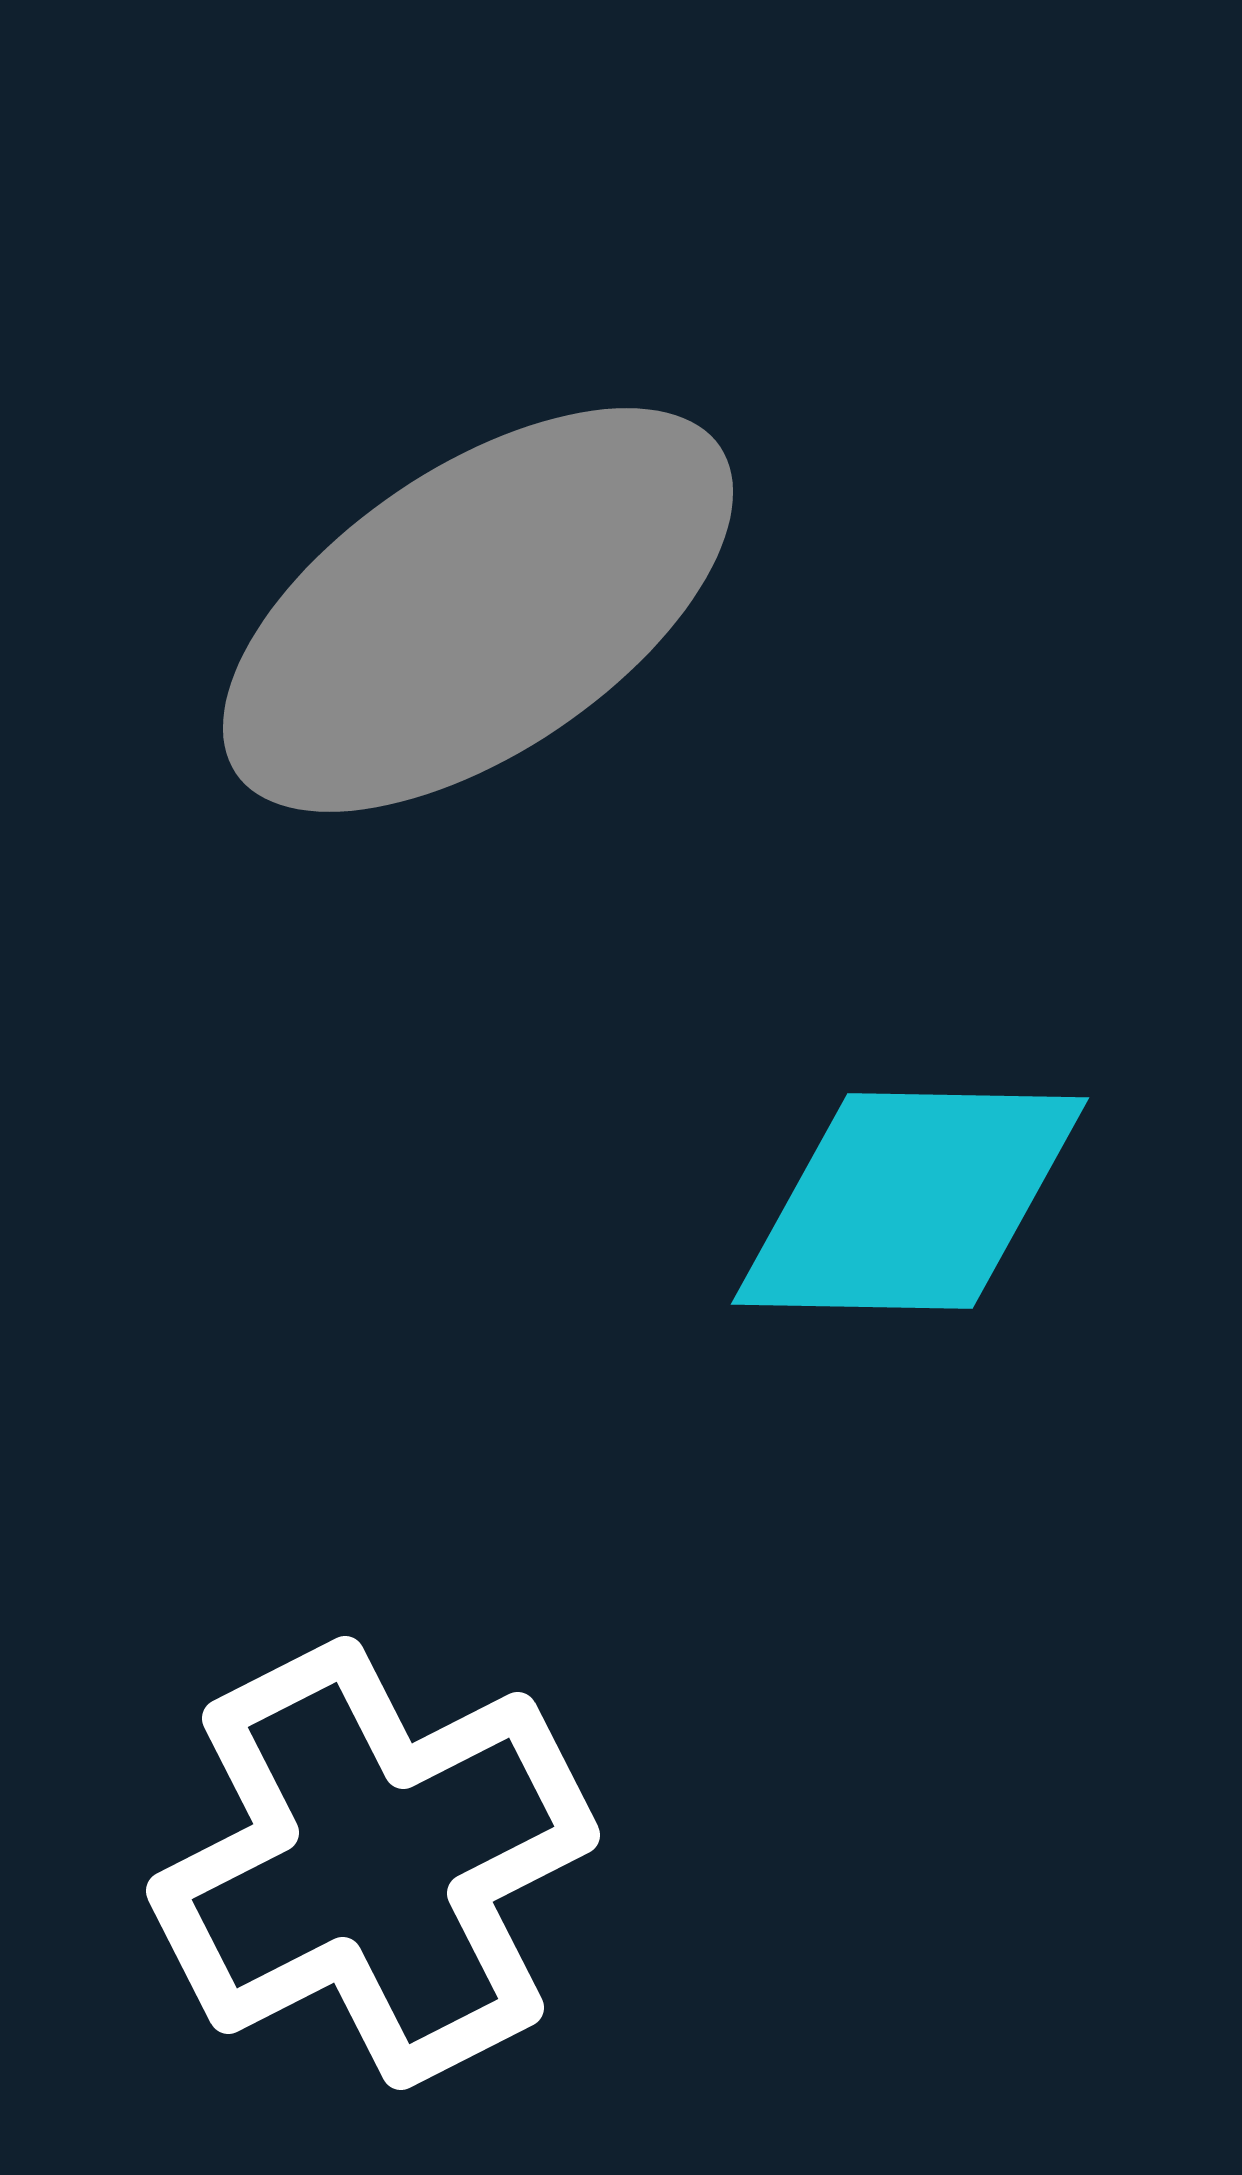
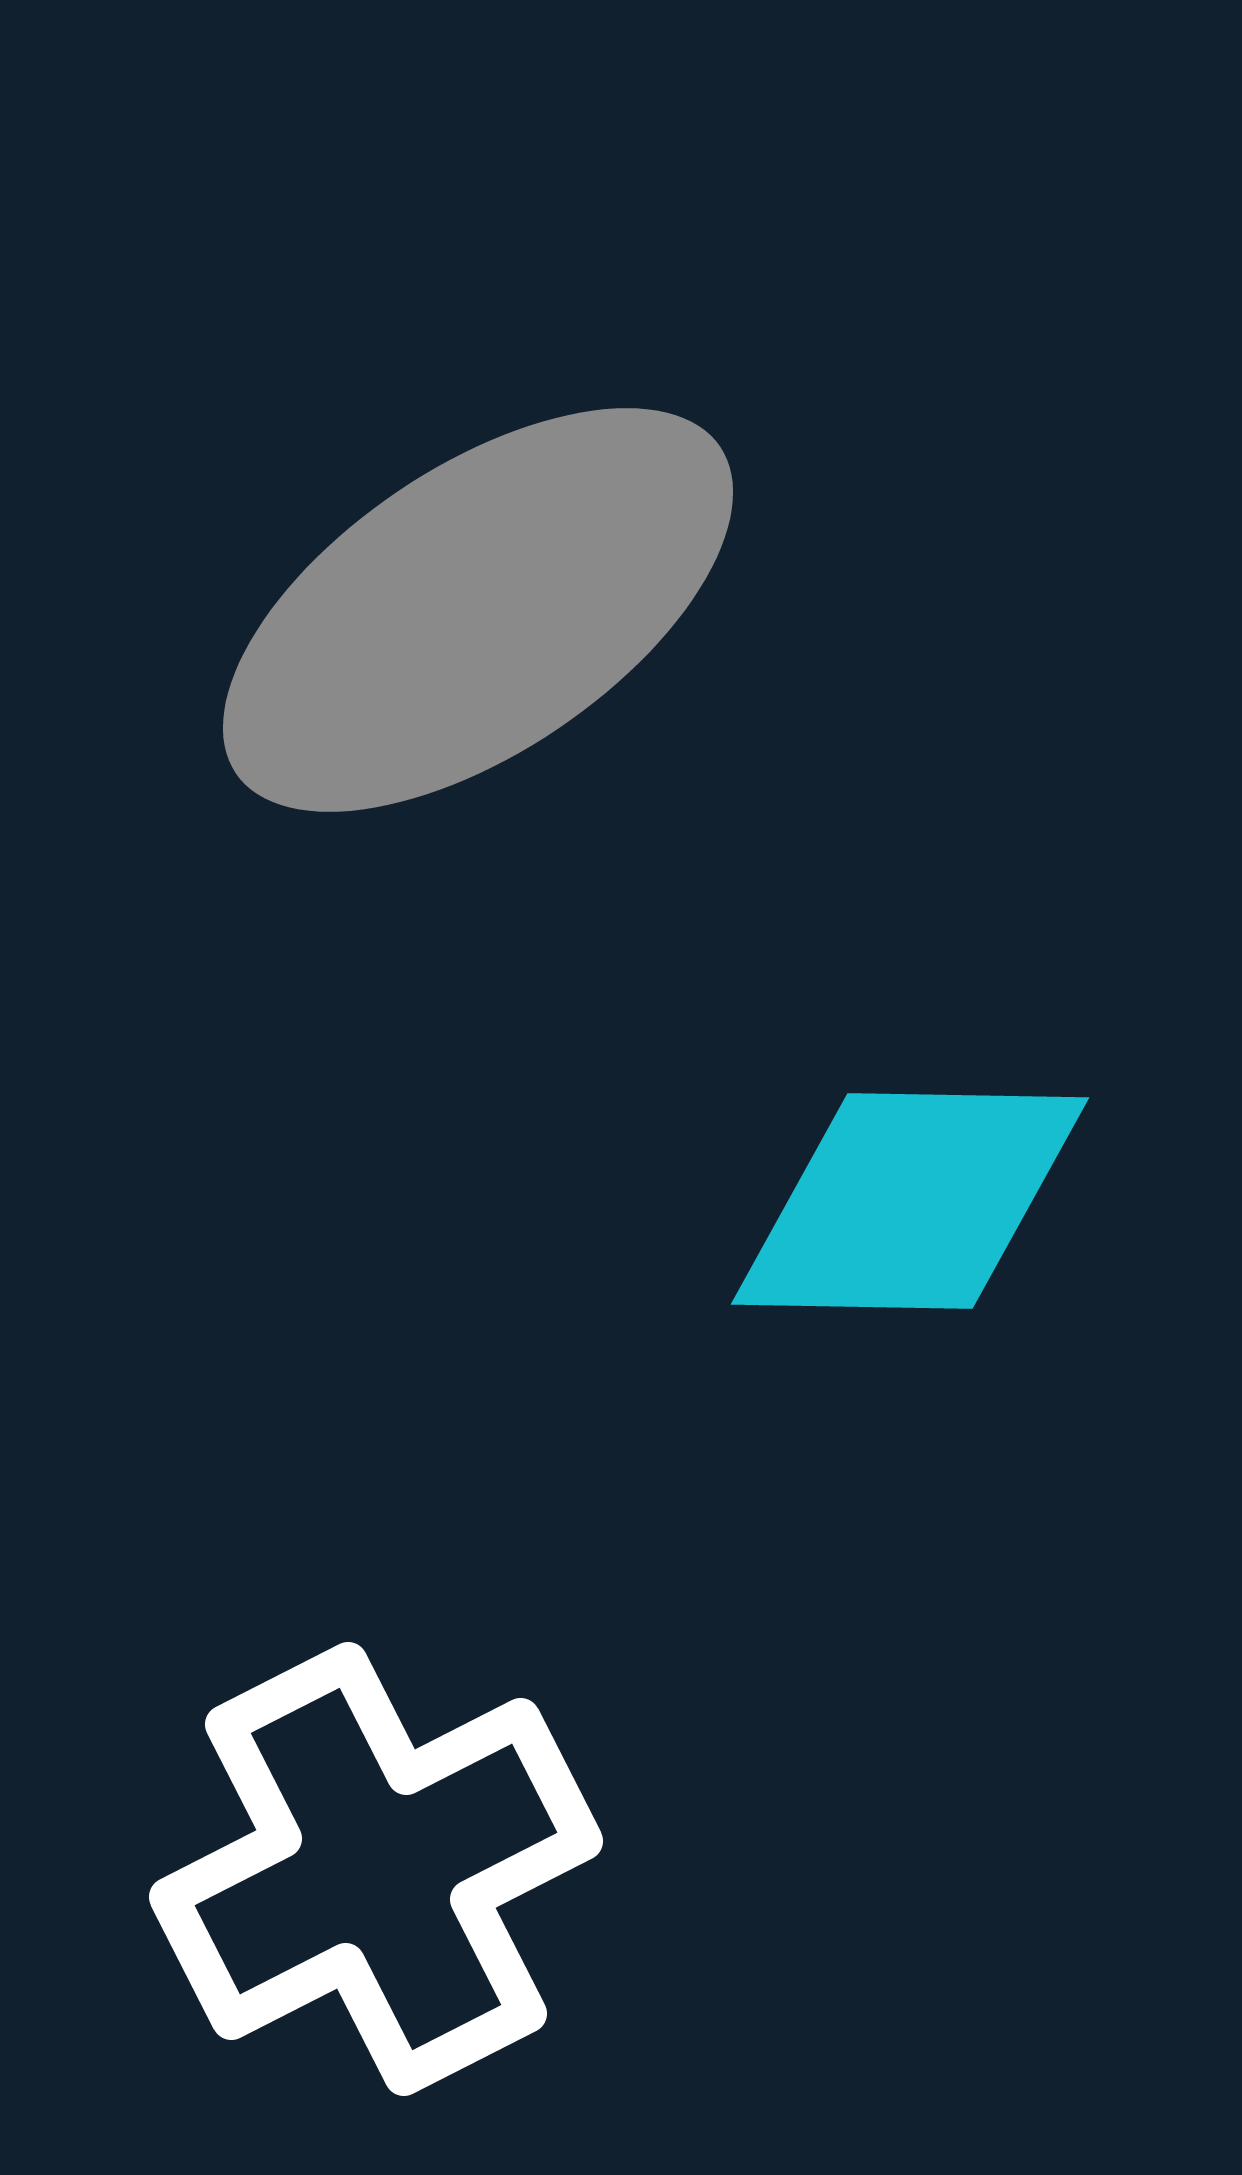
white cross: moved 3 px right, 6 px down
